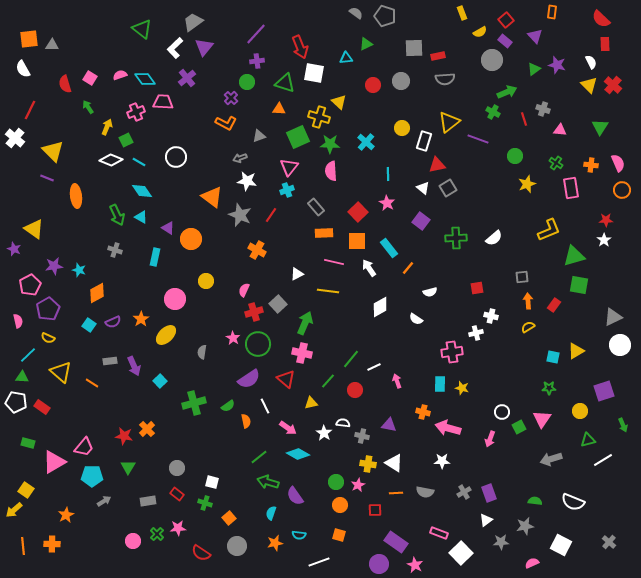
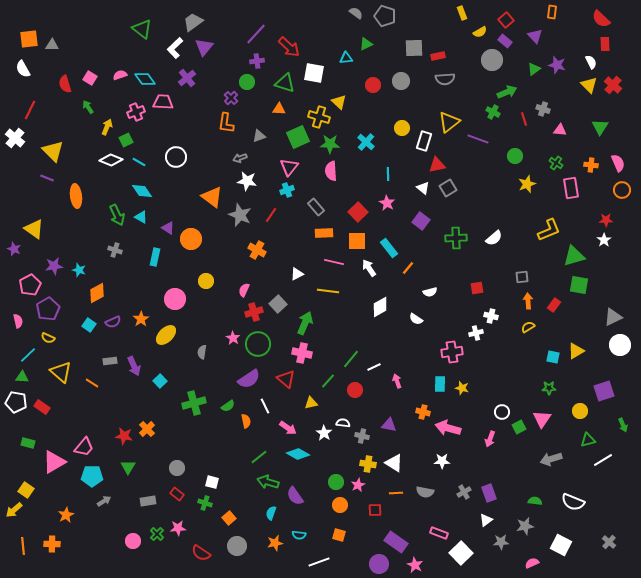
red arrow at (300, 47): moved 11 px left; rotated 25 degrees counterclockwise
orange L-shape at (226, 123): rotated 70 degrees clockwise
